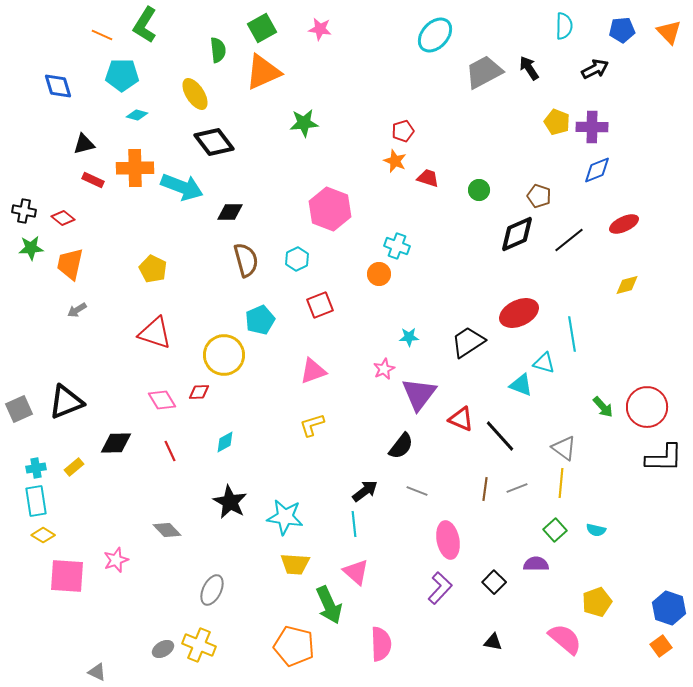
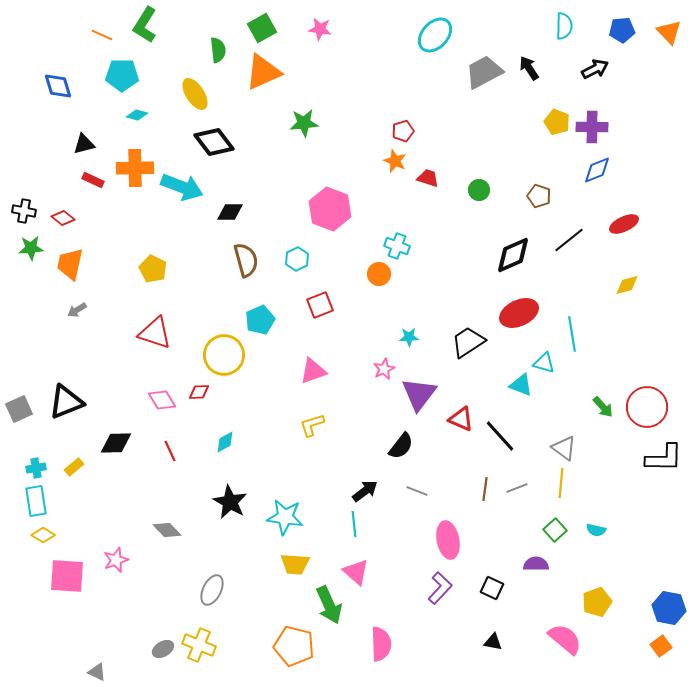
black diamond at (517, 234): moved 4 px left, 21 px down
black square at (494, 582): moved 2 px left, 6 px down; rotated 20 degrees counterclockwise
blue hexagon at (669, 608): rotated 8 degrees counterclockwise
